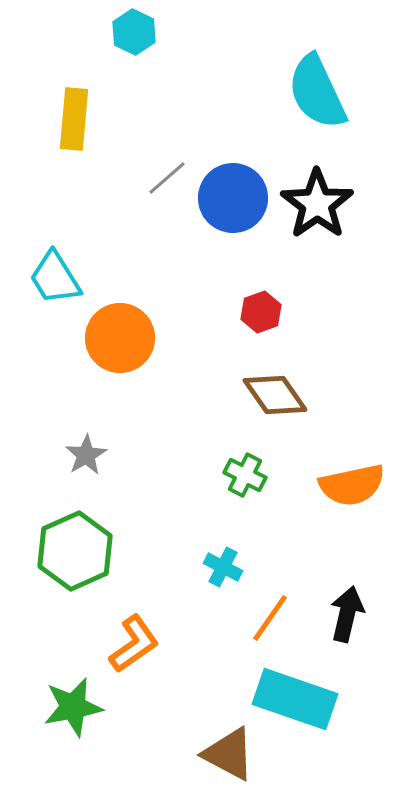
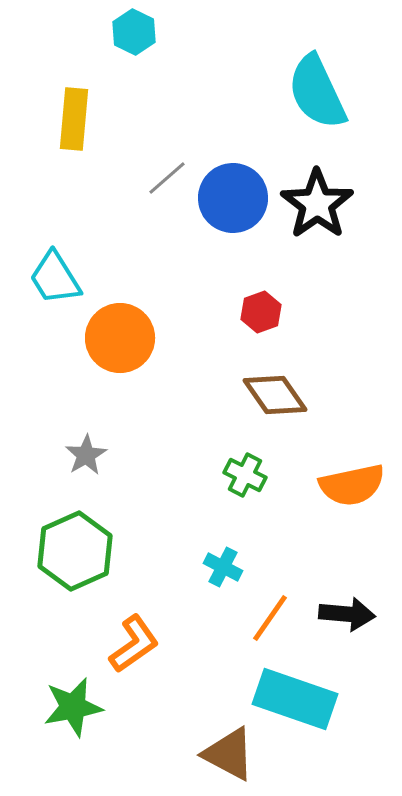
black arrow: rotated 82 degrees clockwise
